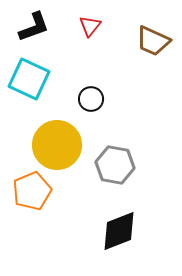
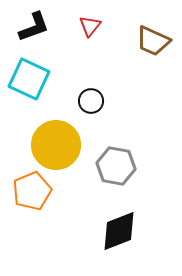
black circle: moved 2 px down
yellow circle: moved 1 px left
gray hexagon: moved 1 px right, 1 px down
